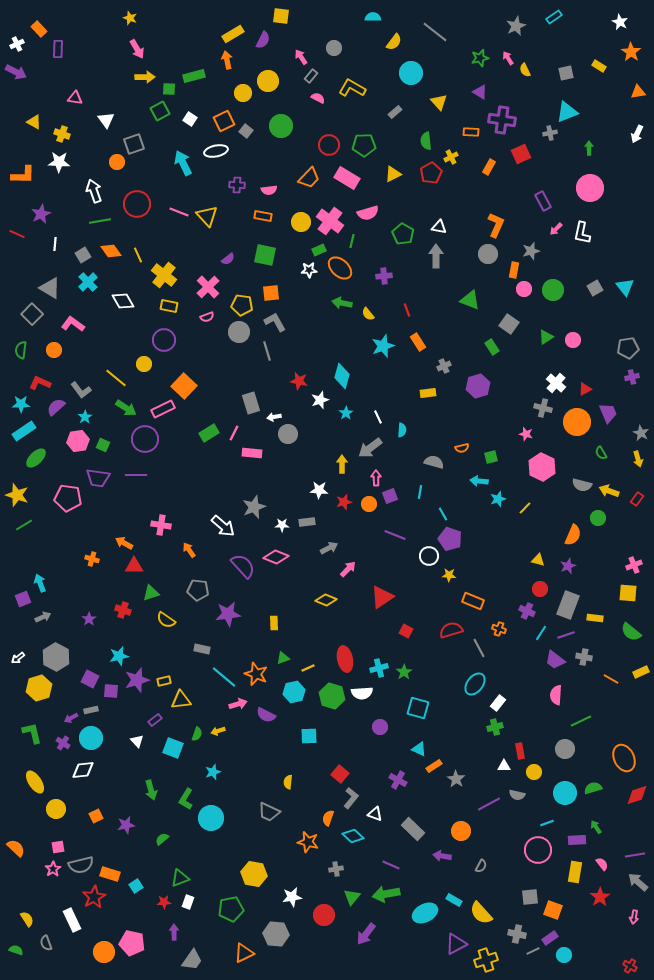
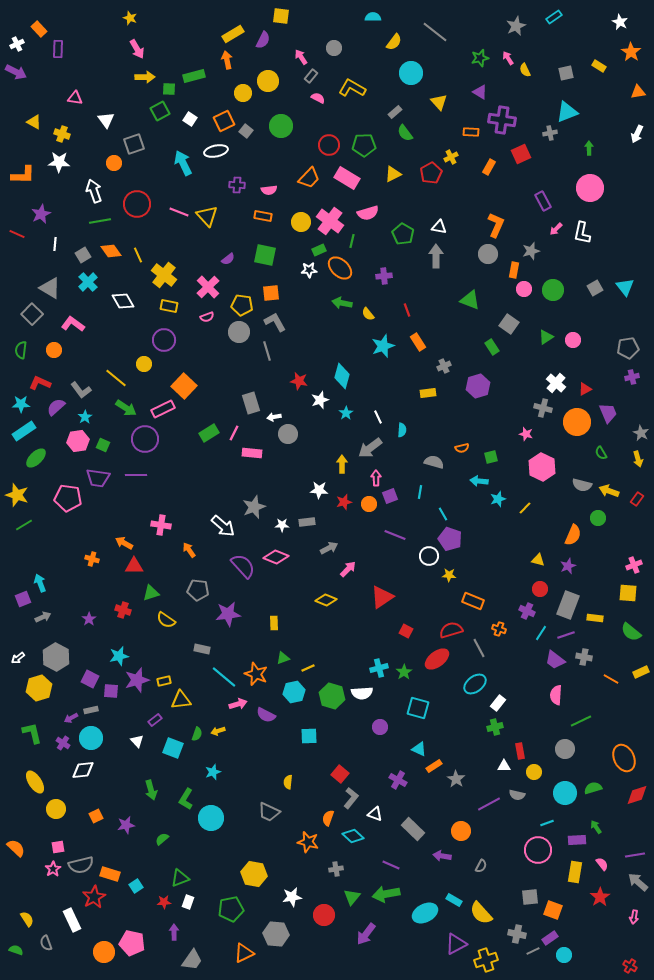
green semicircle at (426, 141): moved 21 px left, 8 px up; rotated 30 degrees counterclockwise
orange circle at (117, 162): moved 3 px left, 1 px down
red ellipse at (345, 659): moved 92 px right; rotated 65 degrees clockwise
cyan ellipse at (475, 684): rotated 15 degrees clockwise
